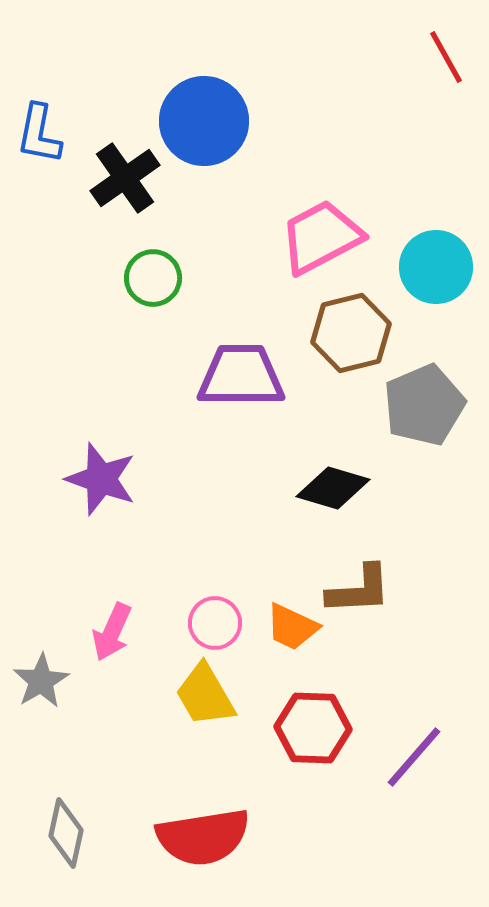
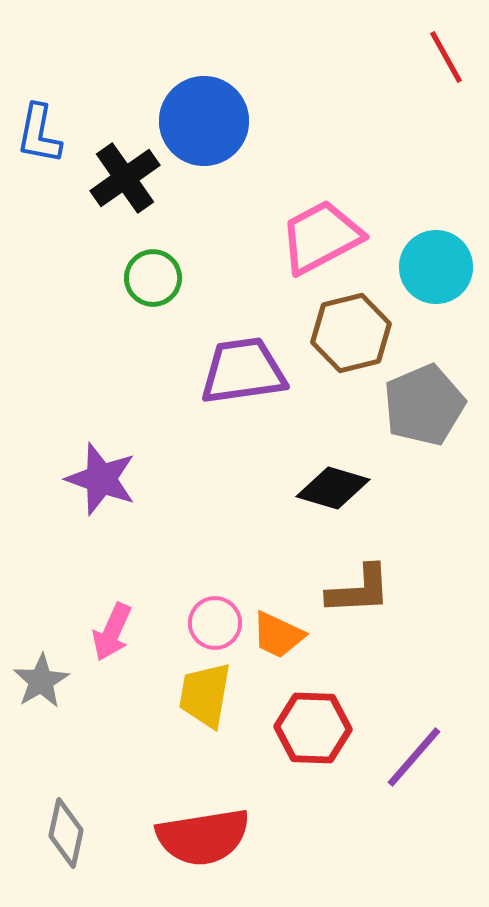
purple trapezoid: moved 2 px right, 5 px up; rotated 8 degrees counterclockwise
orange trapezoid: moved 14 px left, 8 px down
yellow trapezoid: rotated 40 degrees clockwise
